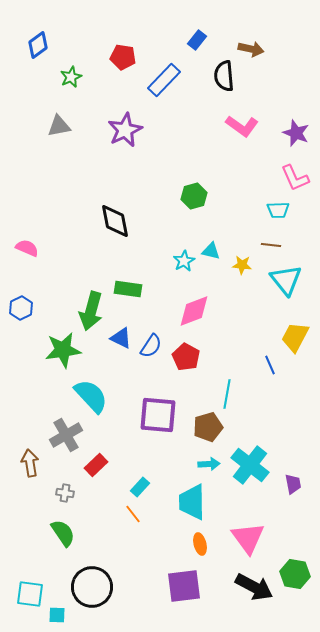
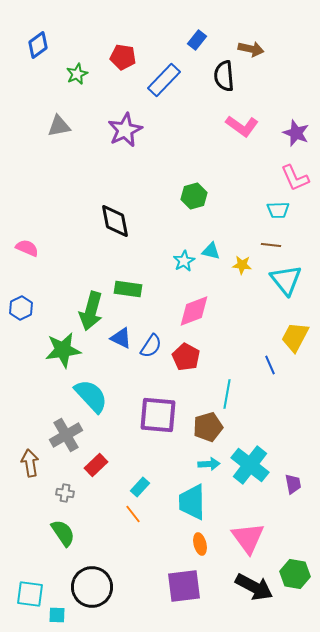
green star at (71, 77): moved 6 px right, 3 px up
